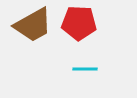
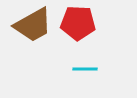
red pentagon: moved 1 px left
